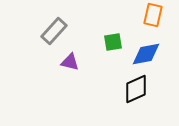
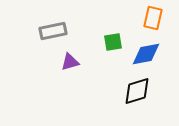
orange rectangle: moved 3 px down
gray rectangle: moved 1 px left; rotated 36 degrees clockwise
purple triangle: rotated 30 degrees counterclockwise
black diamond: moved 1 px right, 2 px down; rotated 8 degrees clockwise
